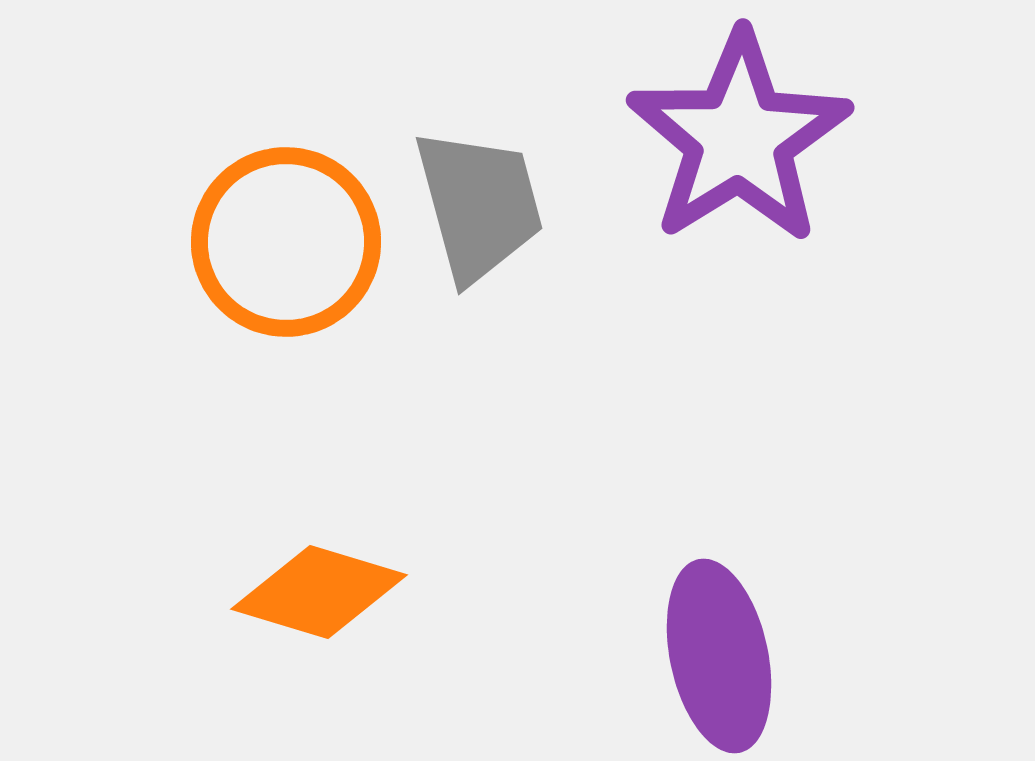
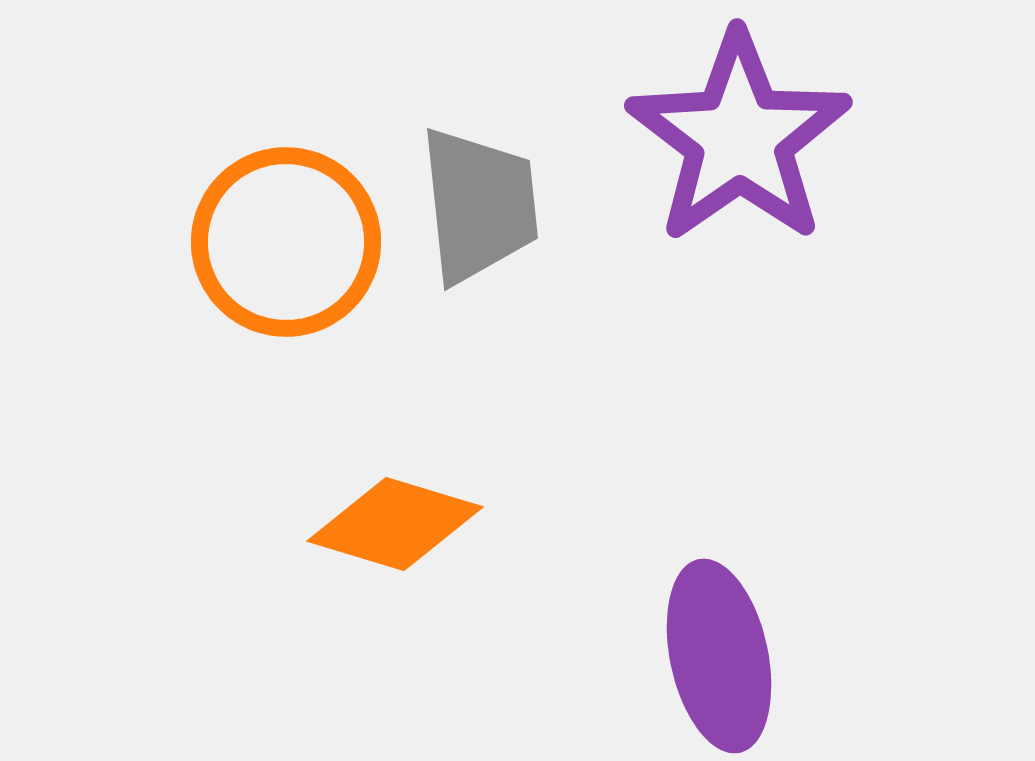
purple star: rotated 3 degrees counterclockwise
gray trapezoid: rotated 9 degrees clockwise
orange diamond: moved 76 px right, 68 px up
